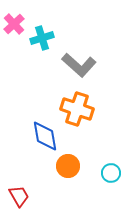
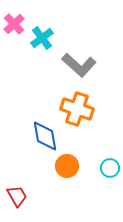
cyan cross: rotated 20 degrees counterclockwise
orange circle: moved 1 px left
cyan circle: moved 1 px left, 5 px up
red trapezoid: moved 2 px left
